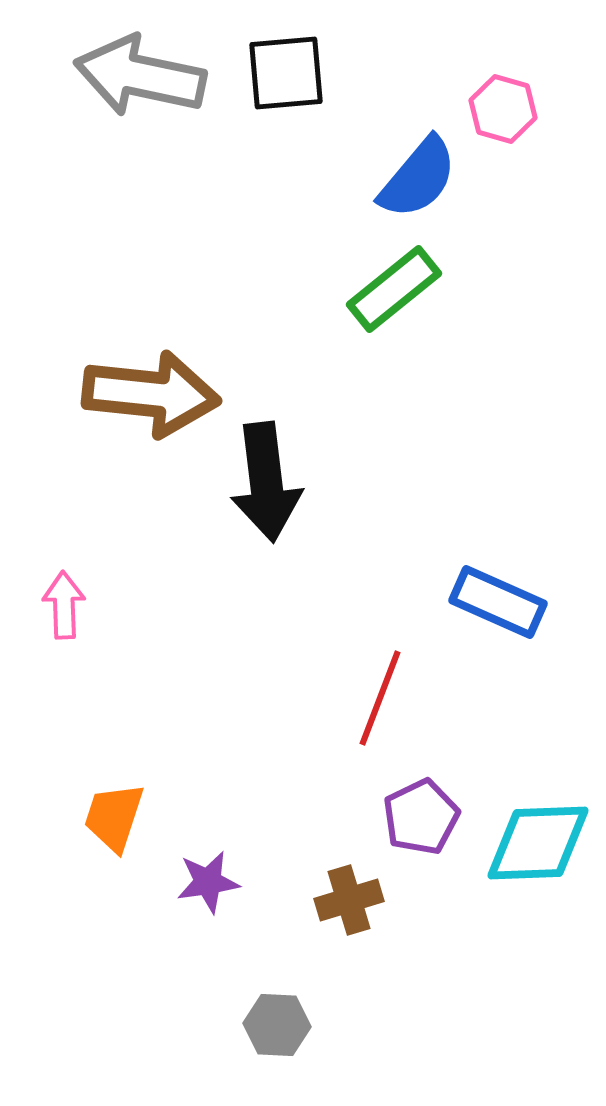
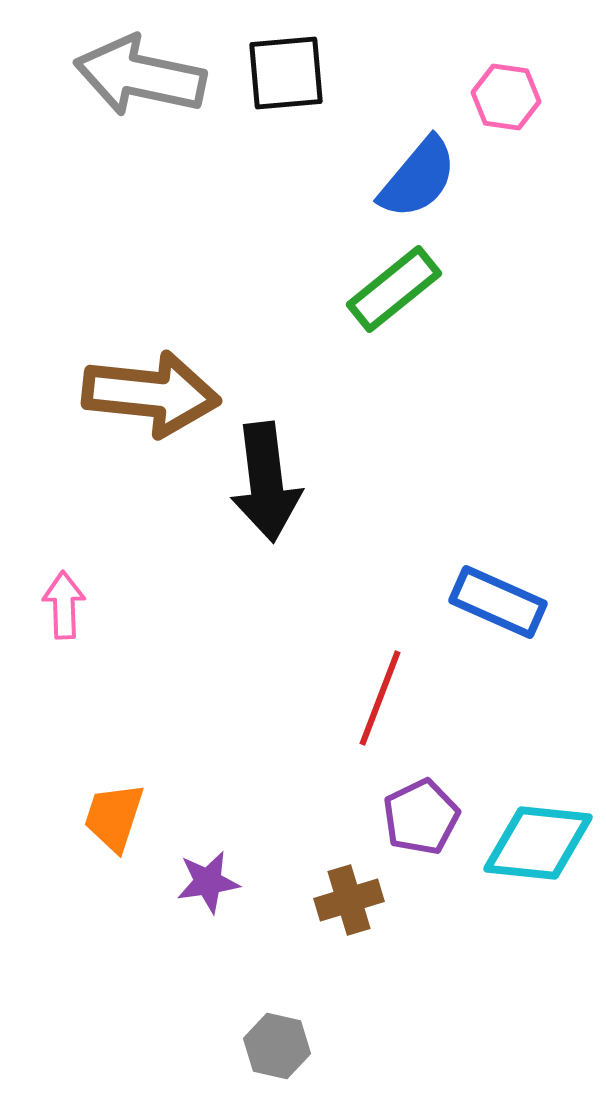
pink hexagon: moved 3 px right, 12 px up; rotated 8 degrees counterclockwise
cyan diamond: rotated 8 degrees clockwise
gray hexagon: moved 21 px down; rotated 10 degrees clockwise
